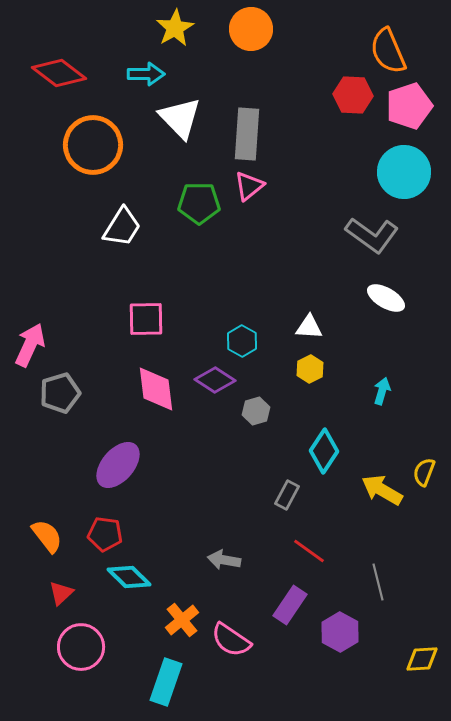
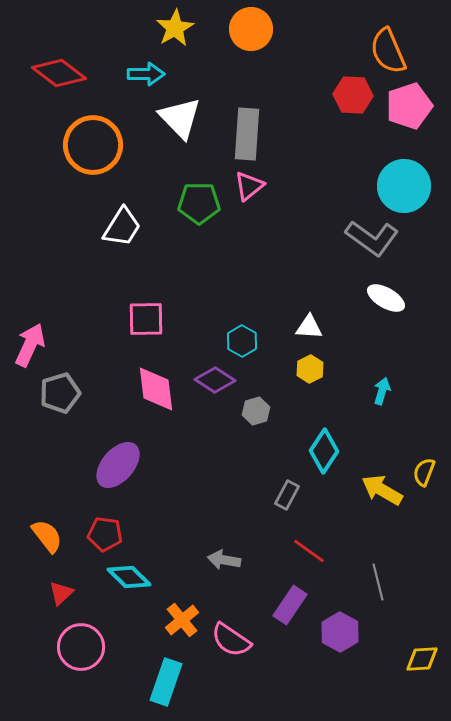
cyan circle at (404, 172): moved 14 px down
gray L-shape at (372, 235): moved 3 px down
